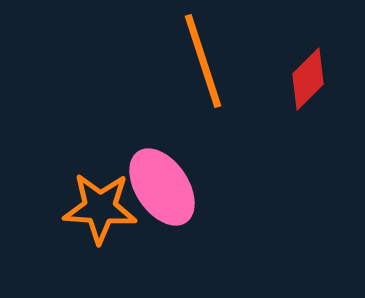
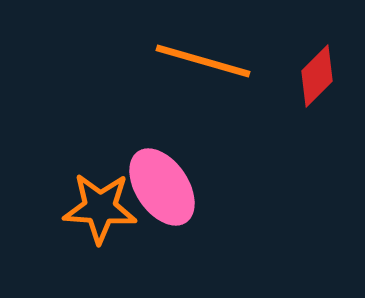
orange line: rotated 56 degrees counterclockwise
red diamond: moved 9 px right, 3 px up
